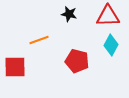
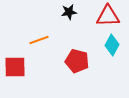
black star: moved 2 px up; rotated 21 degrees counterclockwise
cyan diamond: moved 1 px right
